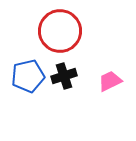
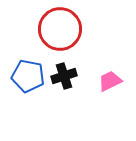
red circle: moved 2 px up
blue pentagon: rotated 24 degrees clockwise
